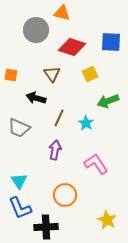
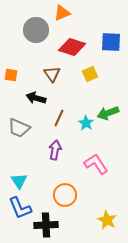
orange triangle: rotated 36 degrees counterclockwise
green arrow: moved 12 px down
black cross: moved 2 px up
